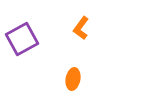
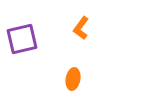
purple square: rotated 16 degrees clockwise
